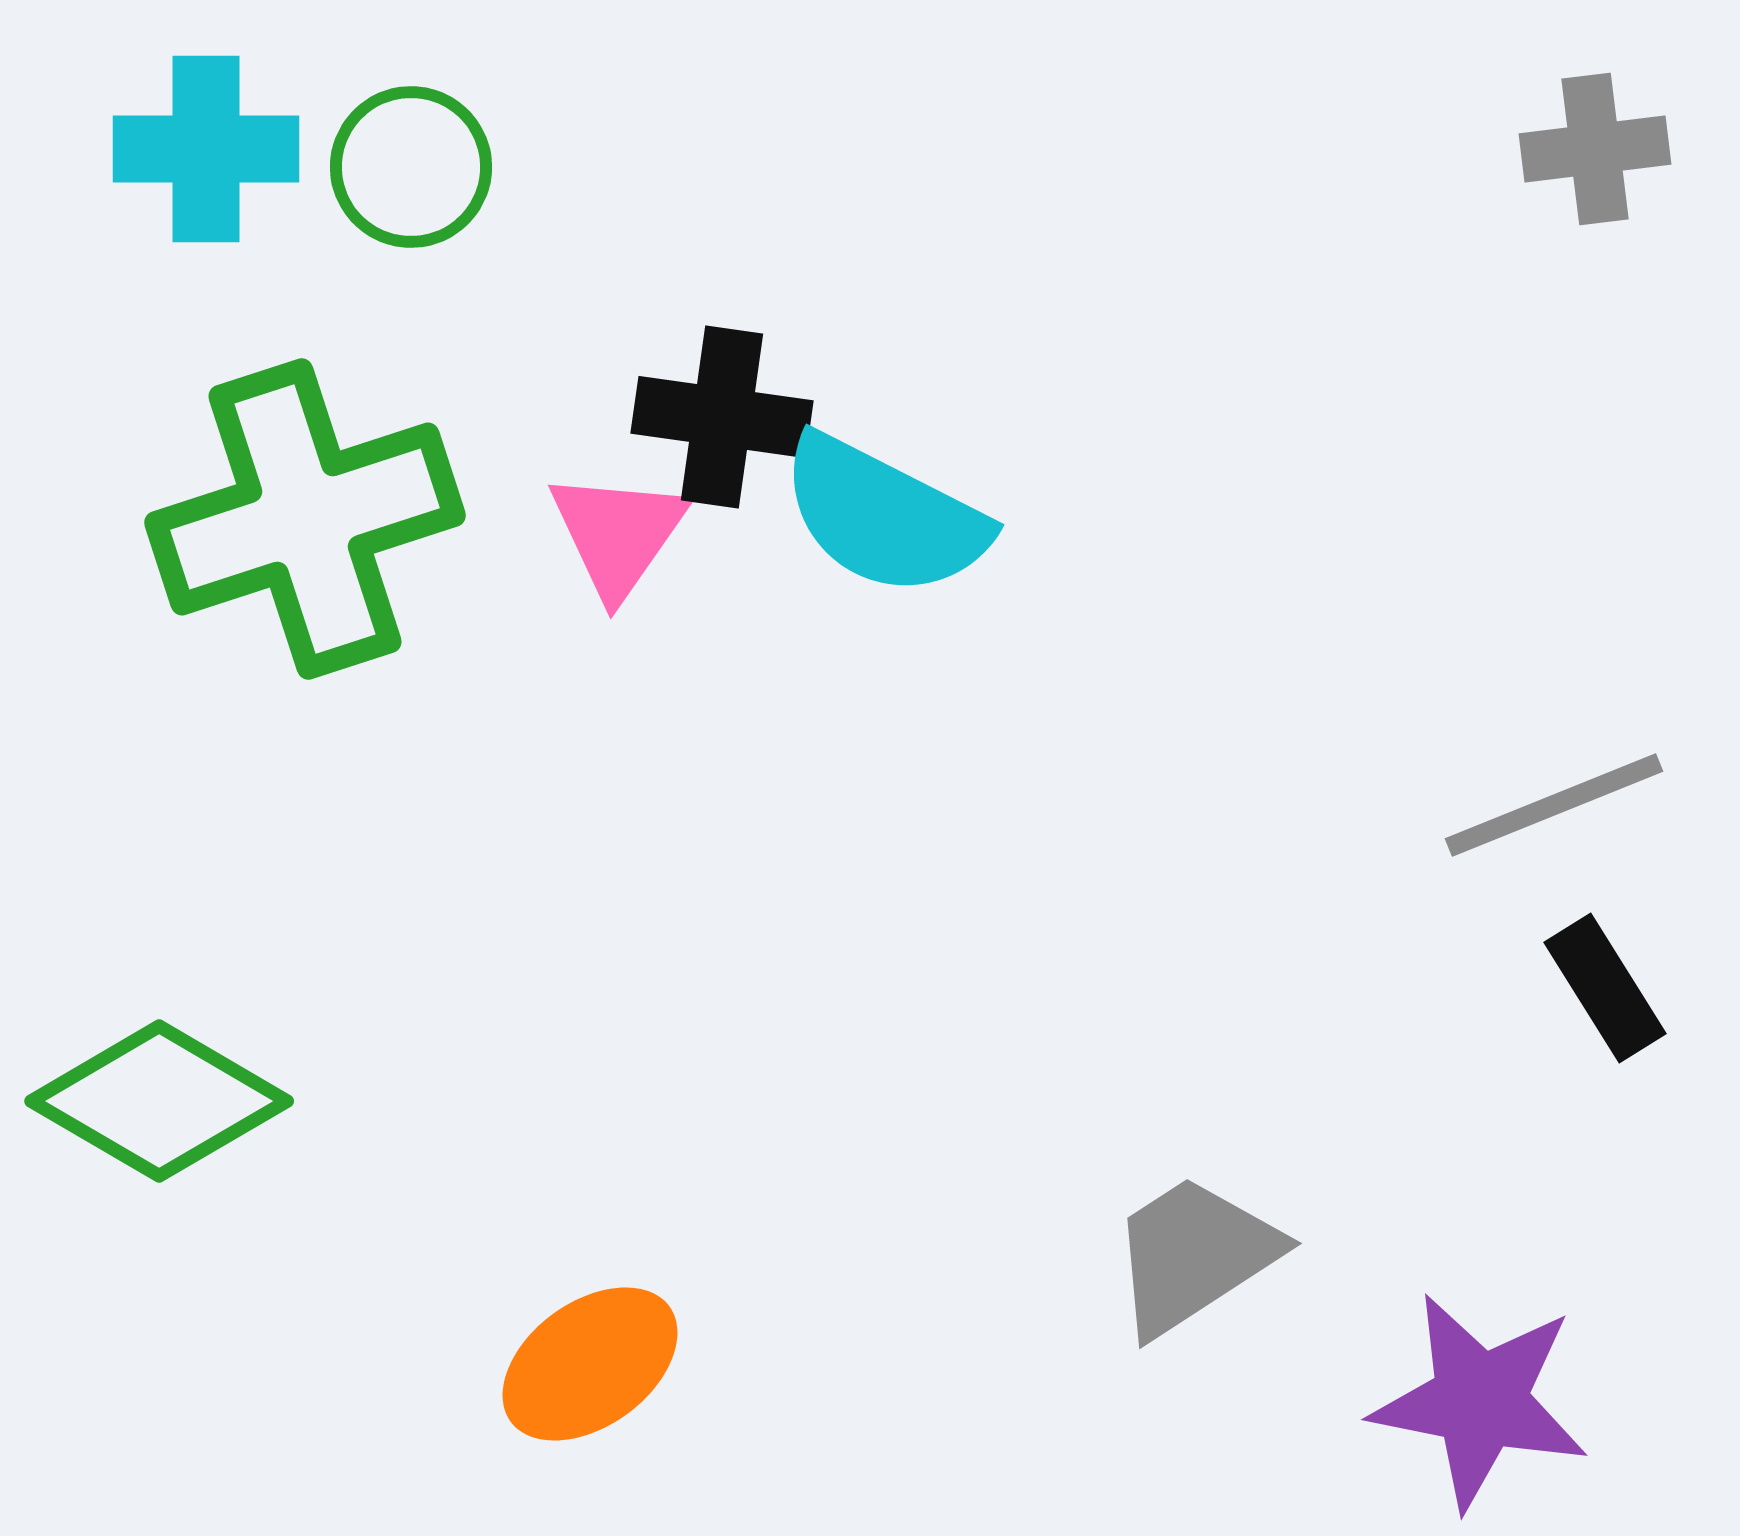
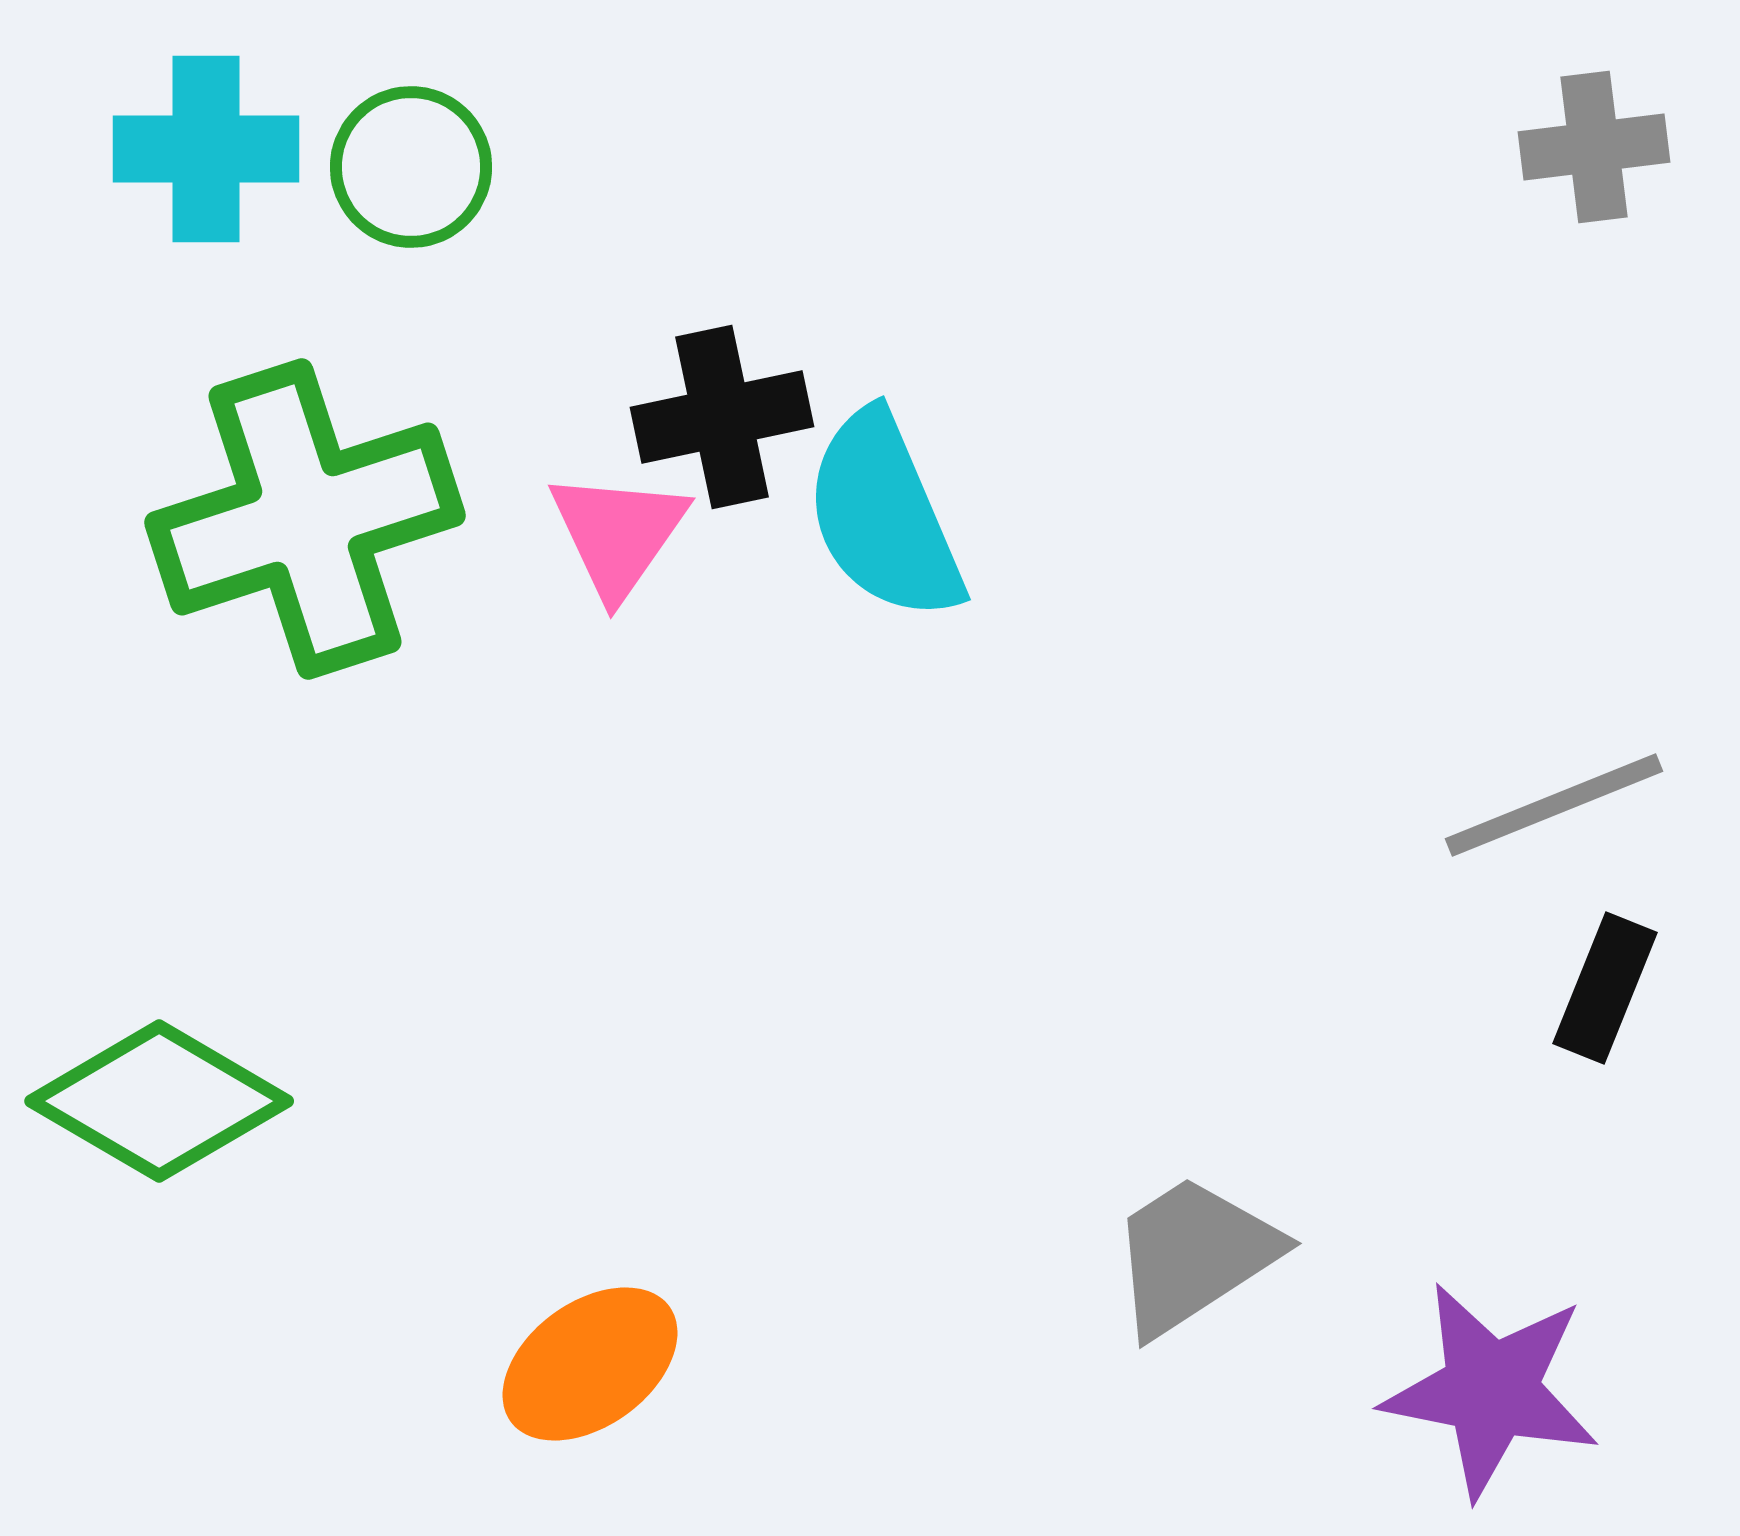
gray cross: moved 1 px left, 2 px up
black cross: rotated 20 degrees counterclockwise
cyan semicircle: rotated 40 degrees clockwise
black rectangle: rotated 54 degrees clockwise
purple star: moved 11 px right, 11 px up
